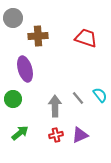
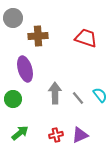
gray arrow: moved 13 px up
